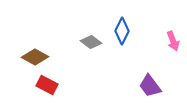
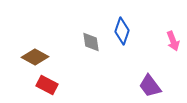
blue diamond: rotated 8 degrees counterclockwise
gray diamond: rotated 45 degrees clockwise
